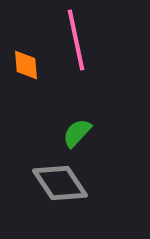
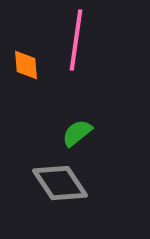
pink line: rotated 20 degrees clockwise
green semicircle: rotated 8 degrees clockwise
